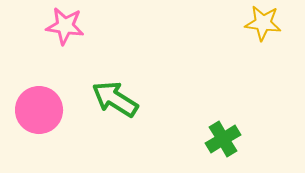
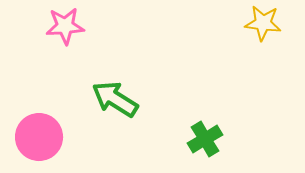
pink star: rotated 12 degrees counterclockwise
pink circle: moved 27 px down
green cross: moved 18 px left
